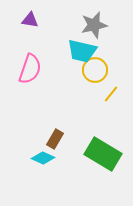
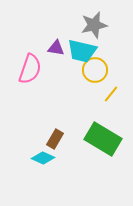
purple triangle: moved 26 px right, 28 px down
green rectangle: moved 15 px up
